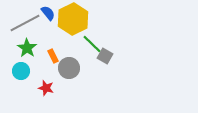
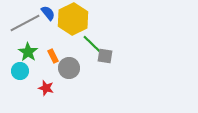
green star: moved 1 px right, 4 px down
gray square: rotated 21 degrees counterclockwise
cyan circle: moved 1 px left
